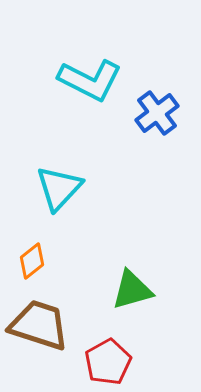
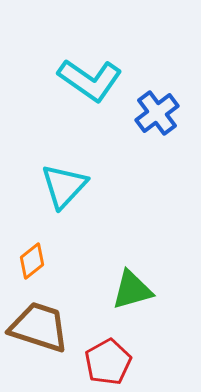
cyan L-shape: rotated 8 degrees clockwise
cyan triangle: moved 5 px right, 2 px up
brown trapezoid: moved 2 px down
